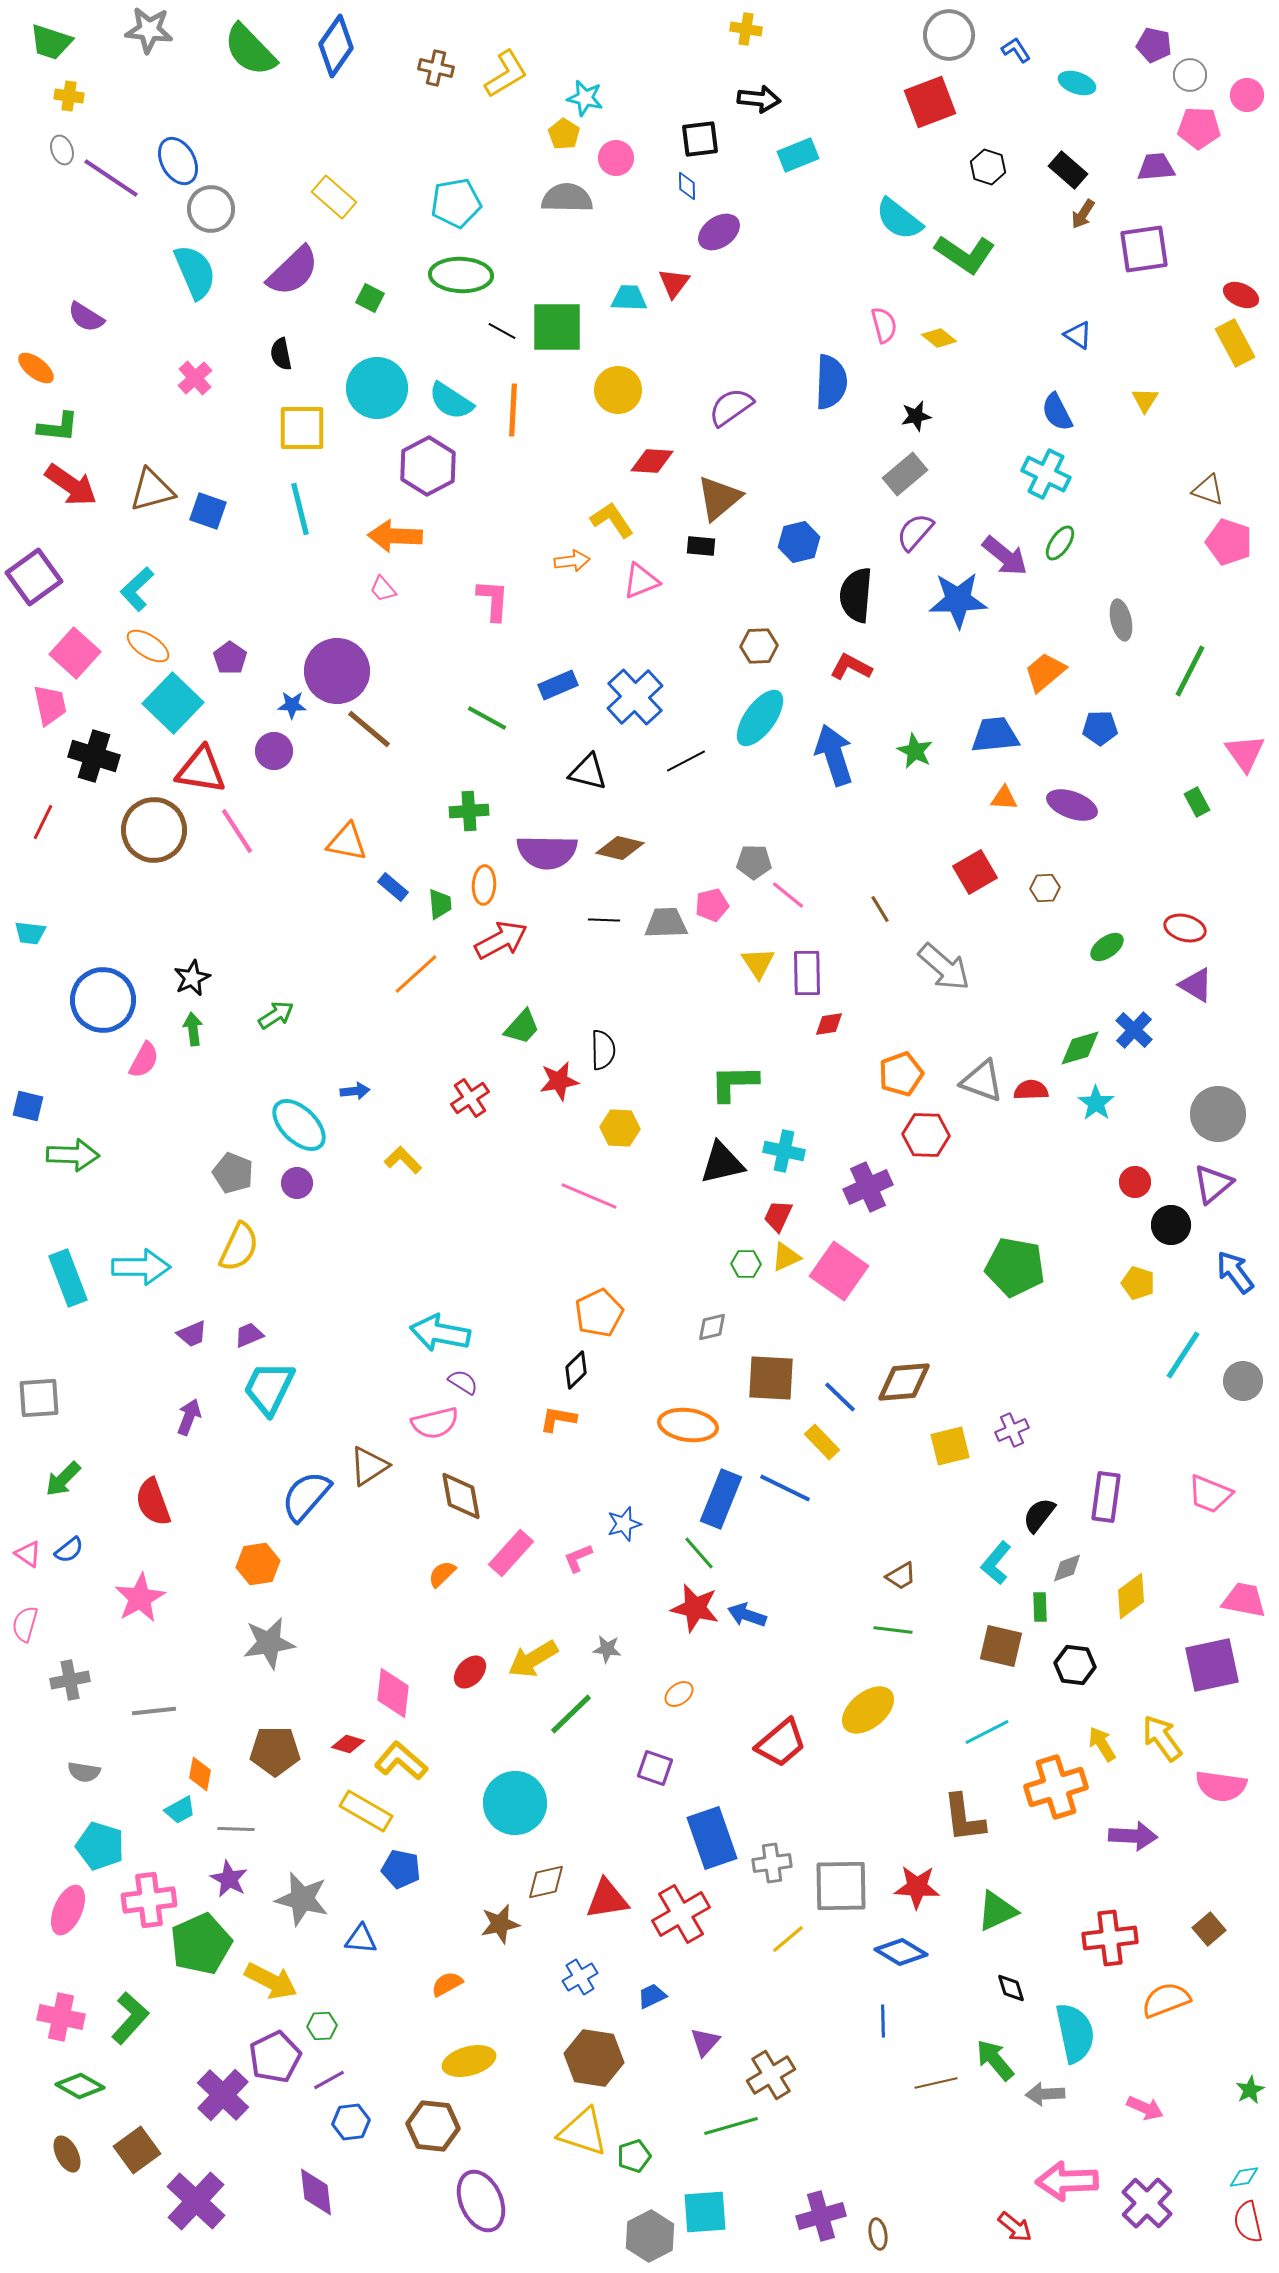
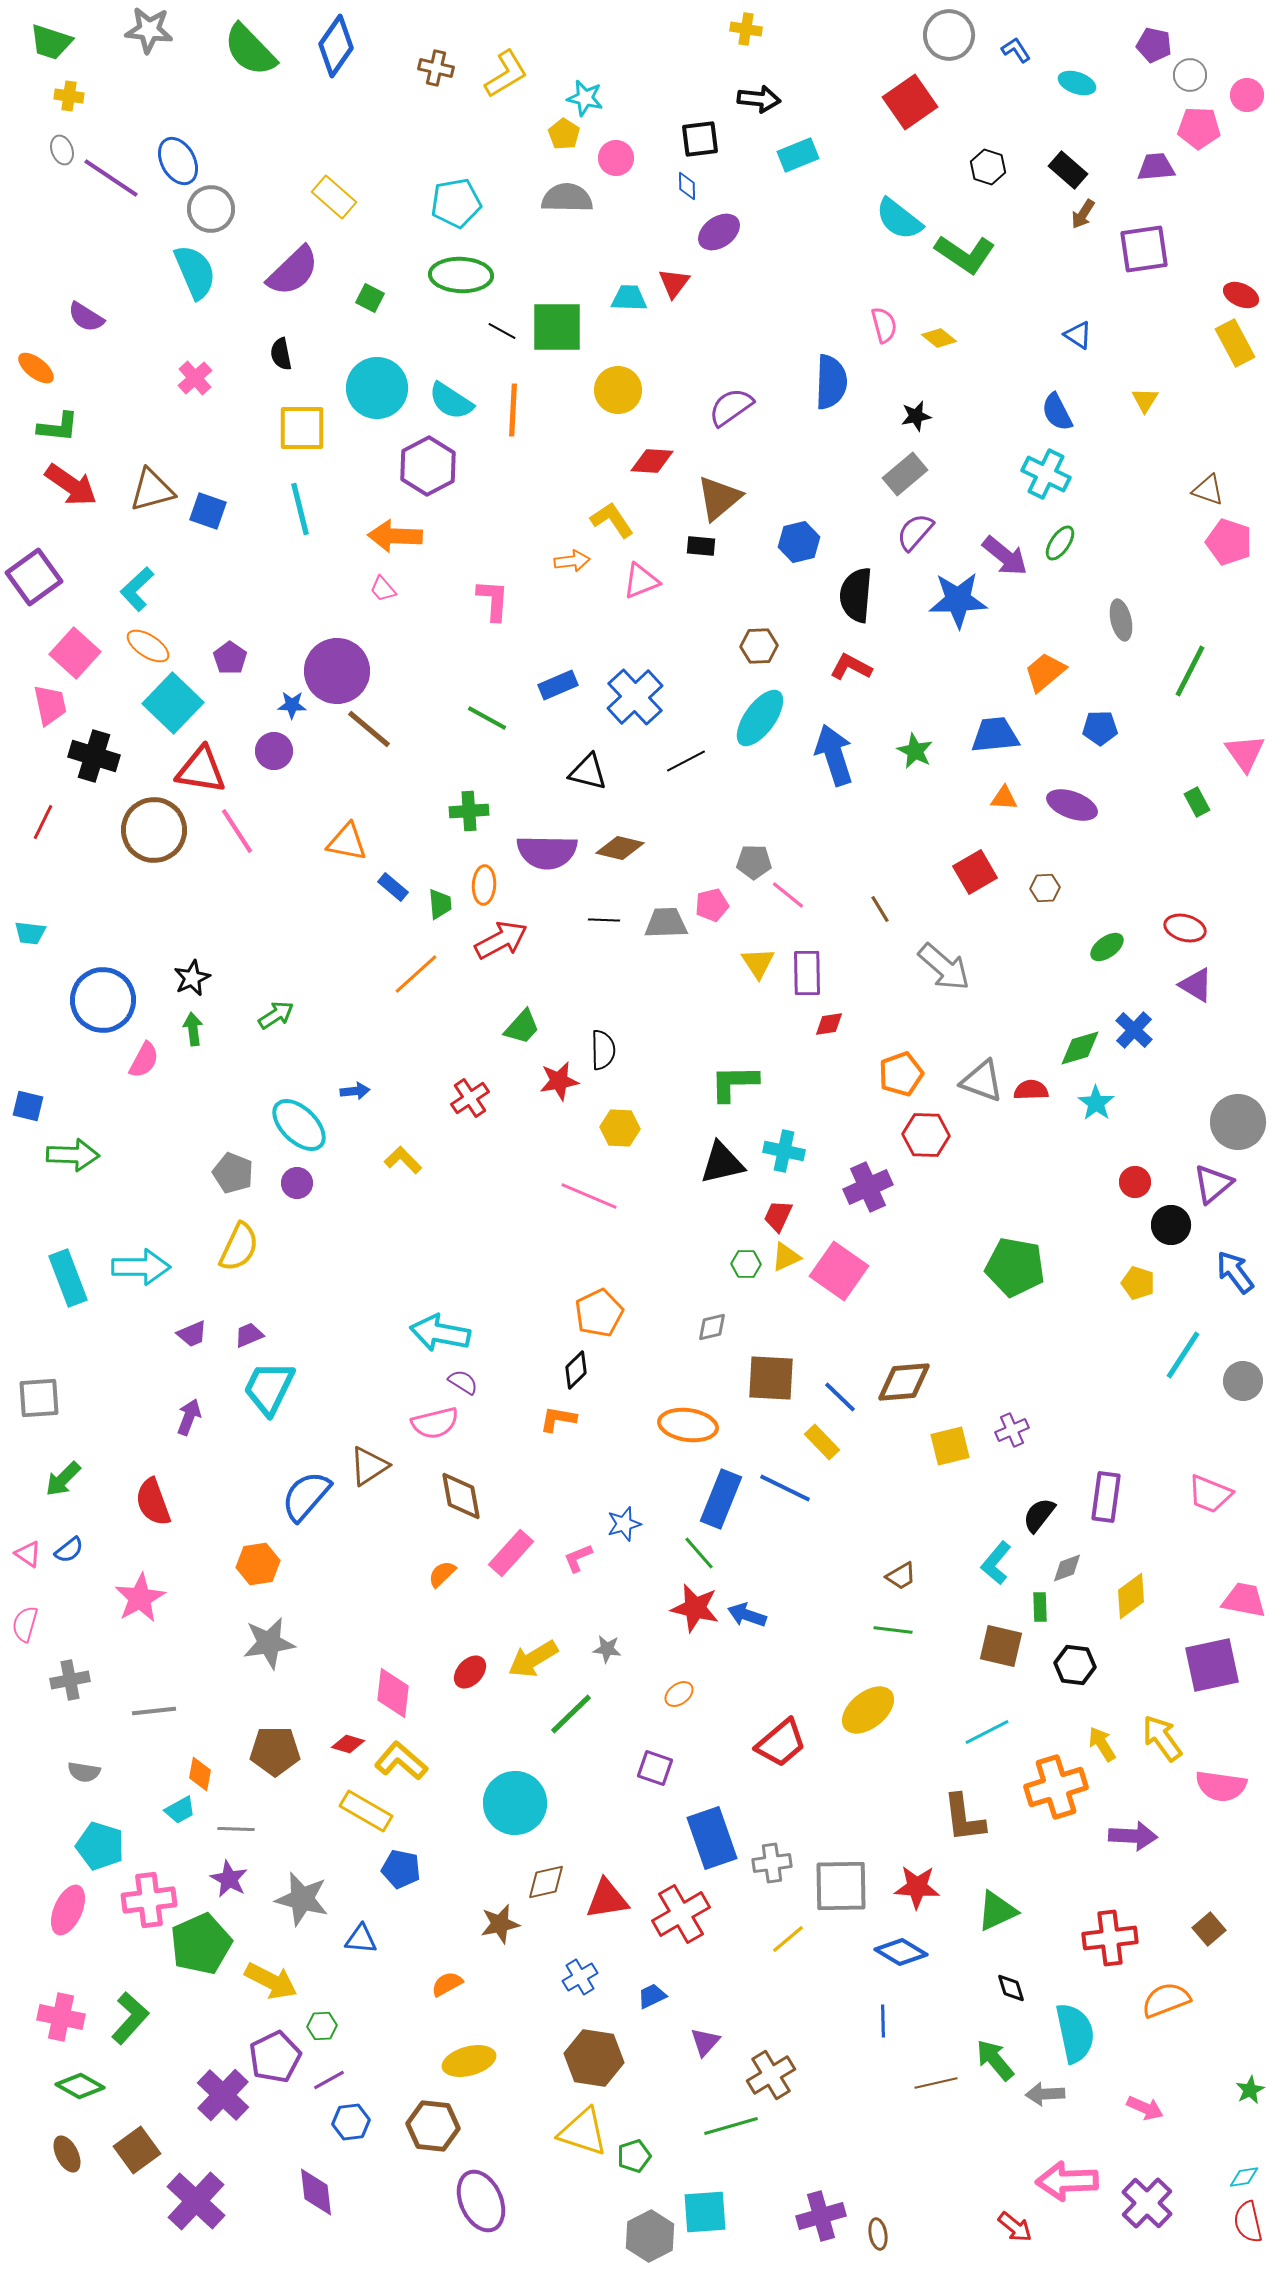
red square at (930, 102): moved 20 px left; rotated 14 degrees counterclockwise
gray circle at (1218, 1114): moved 20 px right, 8 px down
